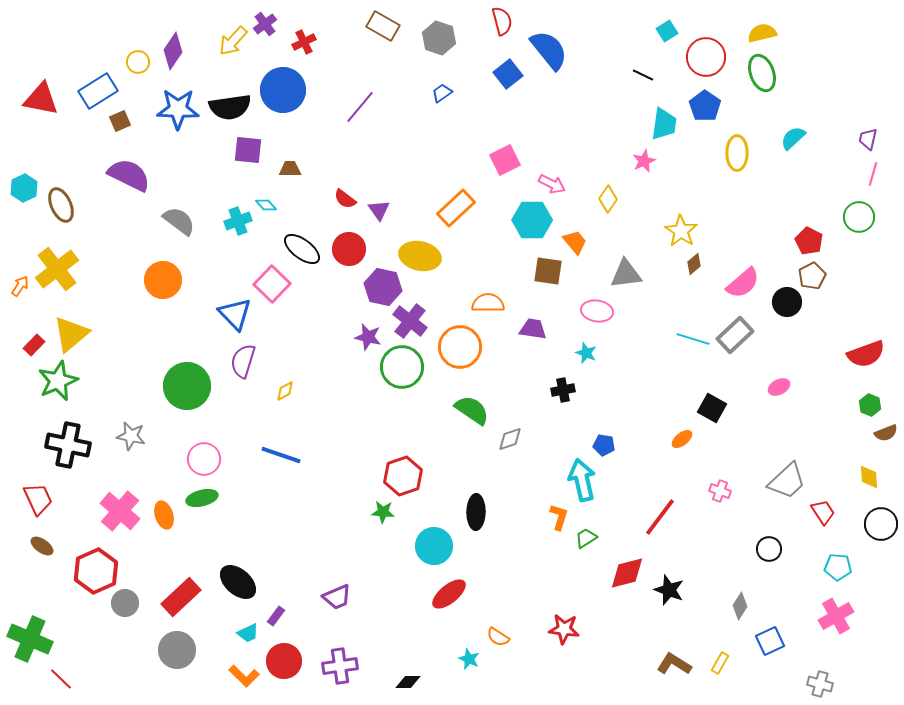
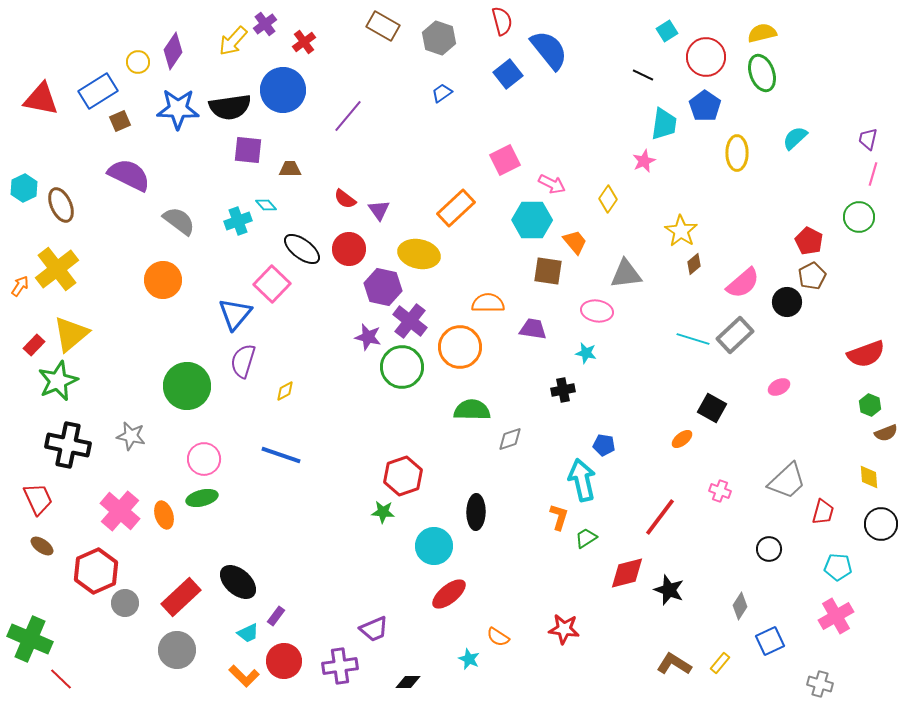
red cross at (304, 42): rotated 10 degrees counterclockwise
purple line at (360, 107): moved 12 px left, 9 px down
cyan semicircle at (793, 138): moved 2 px right
yellow ellipse at (420, 256): moved 1 px left, 2 px up
blue triangle at (235, 314): rotated 24 degrees clockwise
cyan star at (586, 353): rotated 10 degrees counterclockwise
green semicircle at (472, 410): rotated 33 degrees counterclockwise
red trapezoid at (823, 512): rotated 48 degrees clockwise
purple trapezoid at (337, 597): moved 37 px right, 32 px down
yellow rectangle at (720, 663): rotated 10 degrees clockwise
